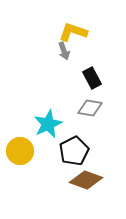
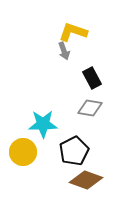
cyan star: moved 5 px left; rotated 24 degrees clockwise
yellow circle: moved 3 px right, 1 px down
